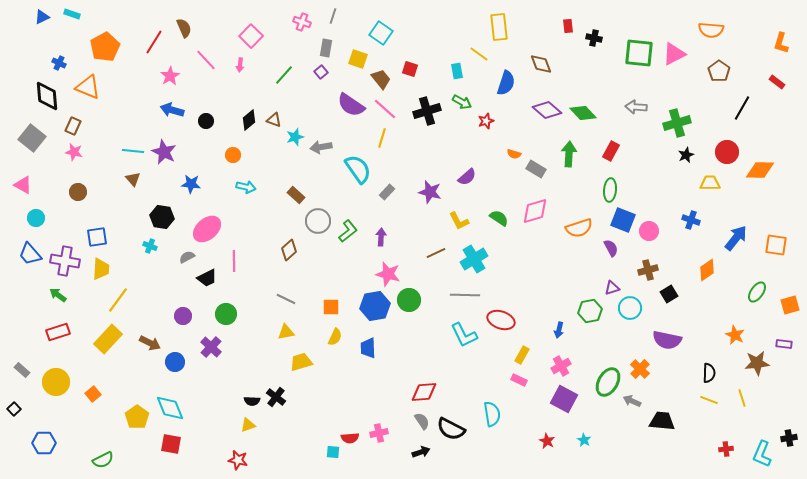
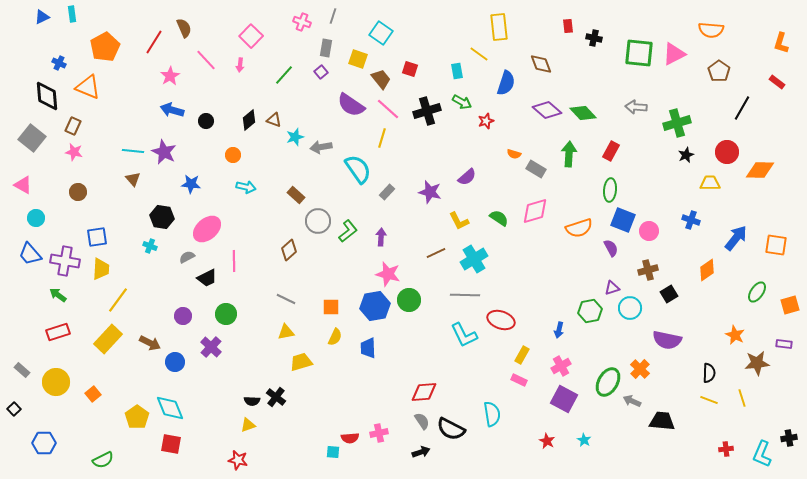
cyan rectangle at (72, 14): rotated 63 degrees clockwise
pink line at (385, 109): moved 3 px right
